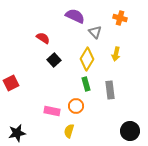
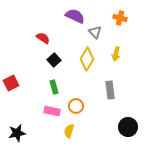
green rectangle: moved 32 px left, 3 px down
black circle: moved 2 px left, 4 px up
